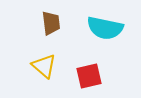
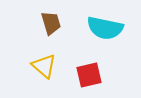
brown trapezoid: rotated 10 degrees counterclockwise
red square: moved 1 px up
